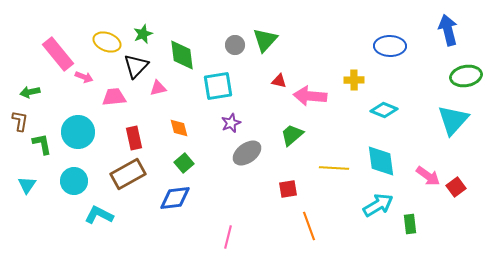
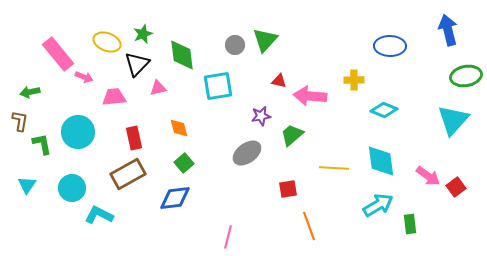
black triangle at (136, 66): moved 1 px right, 2 px up
purple star at (231, 123): moved 30 px right, 7 px up; rotated 12 degrees clockwise
cyan circle at (74, 181): moved 2 px left, 7 px down
